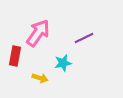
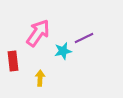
red rectangle: moved 2 px left, 5 px down; rotated 18 degrees counterclockwise
cyan star: moved 12 px up
yellow arrow: rotated 105 degrees counterclockwise
